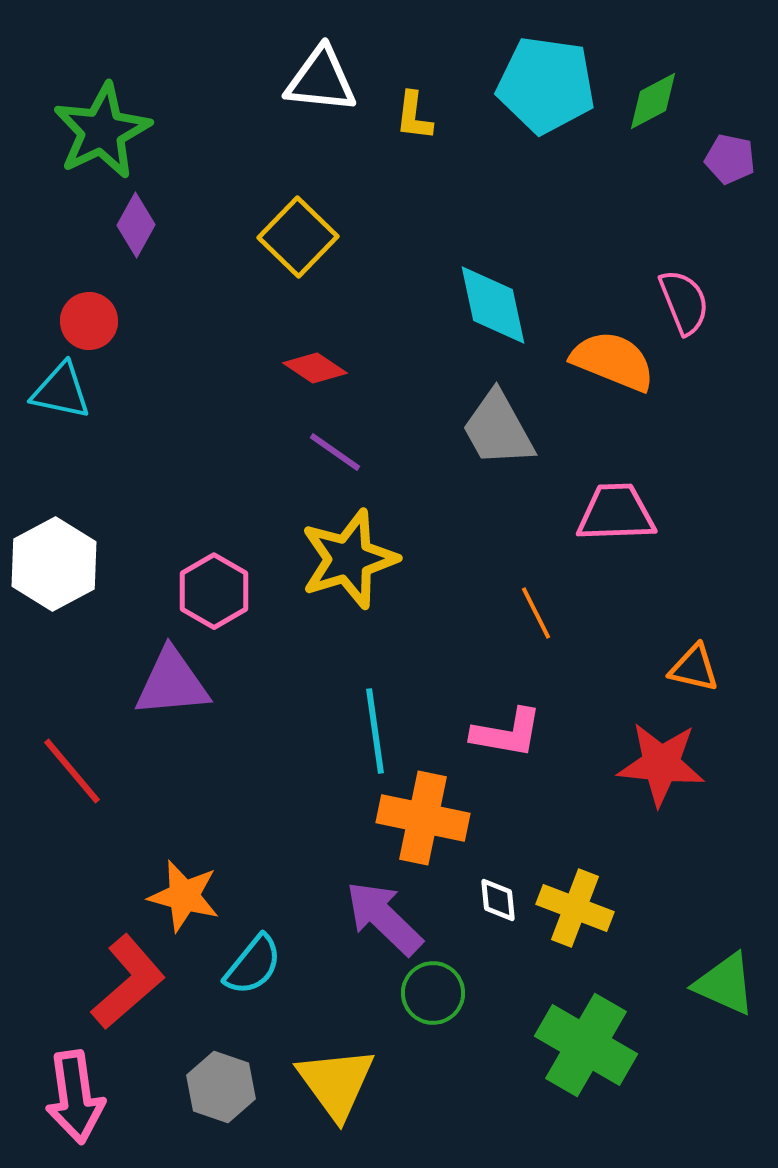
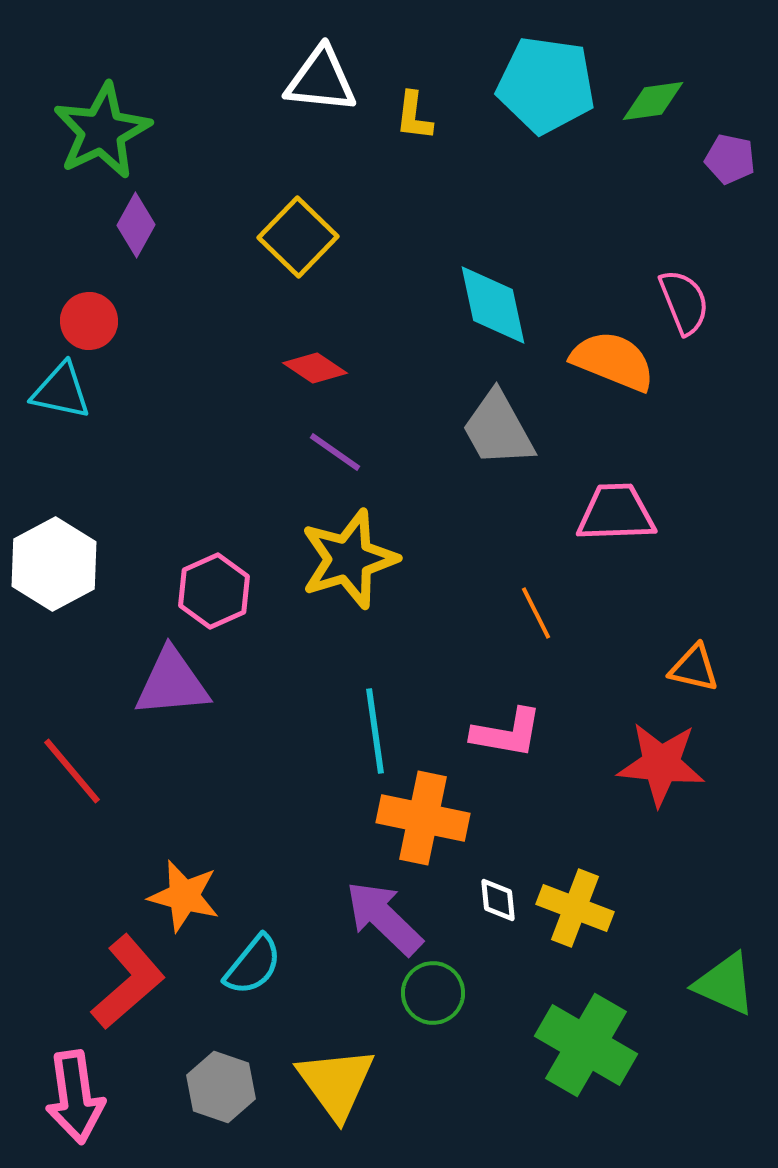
green diamond: rotated 20 degrees clockwise
pink hexagon: rotated 6 degrees clockwise
